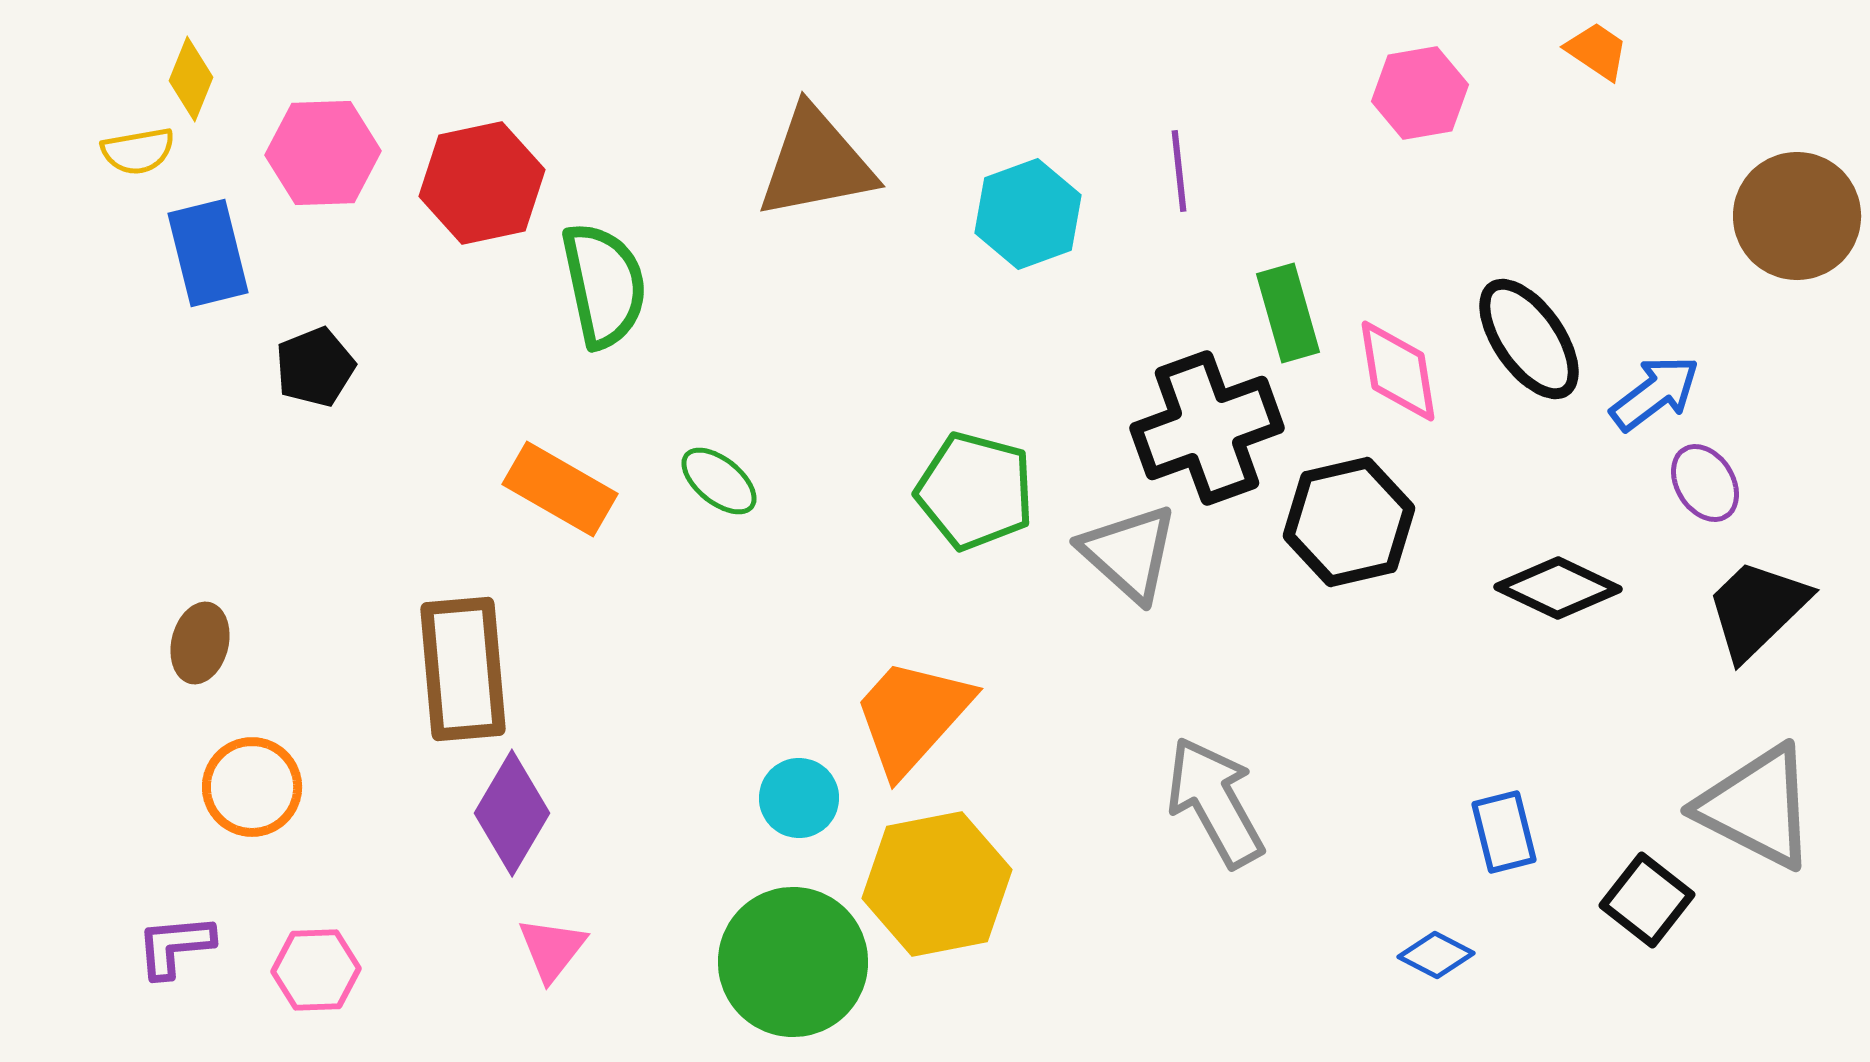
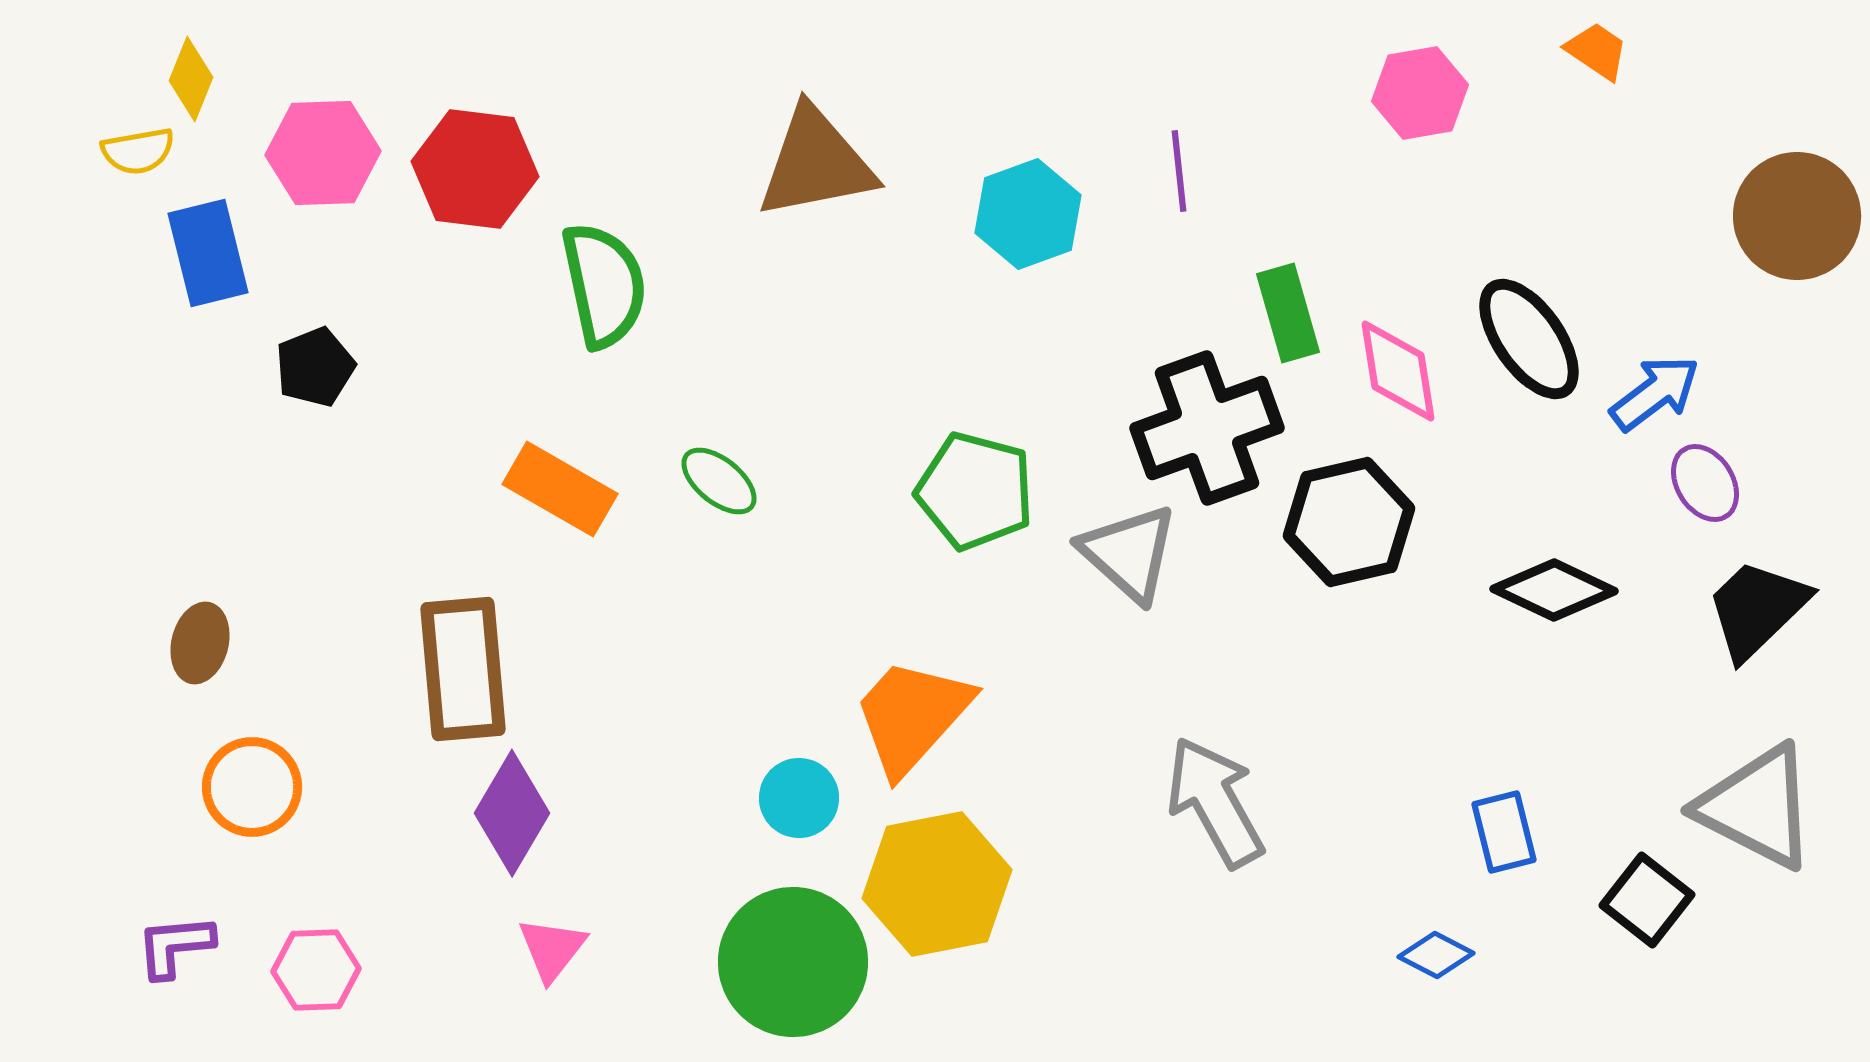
red hexagon at (482, 183): moved 7 px left, 14 px up; rotated 19 degrees clockwise
black diamond at (1558, 588): moved 4 px left, 2 px down
